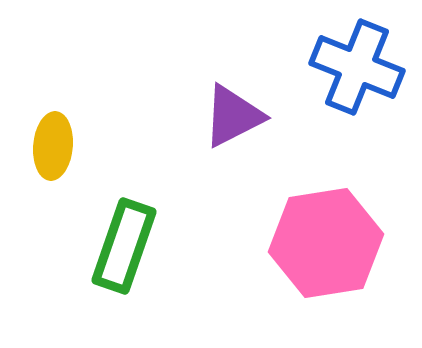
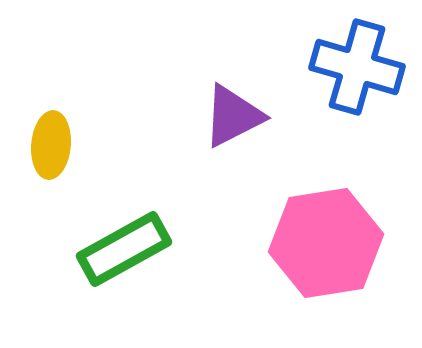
blue cross: rotated 6 degrees counterclockwise
yellow ellipse: moved 2 px left, 1 px up
green rectangle: moved 3 px down; rotated 42 degrees clockwise
